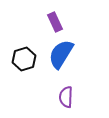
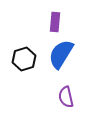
purple rectangle: rotated 30 degrees clockwise
purple semicircle: rotated 15 degrees counterclockwise
